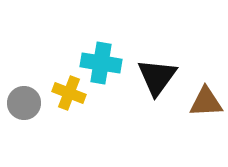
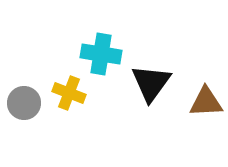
cyan cross: moved 9 px up
black triangle: moved 6 px left, 6 px down
